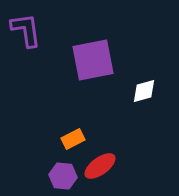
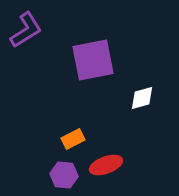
purple L-shape: rotated 66 degrees clockwise
white diamond: moved 2 px left, 7 px down
red ellipse: moved 6 px right, 1 px up; rotated 16 degrees clockwise
purple hexagon: moved 1 px right, 1 px up
